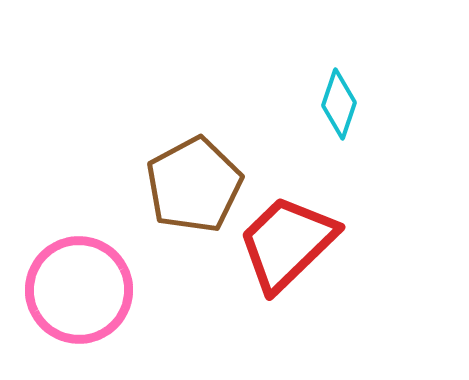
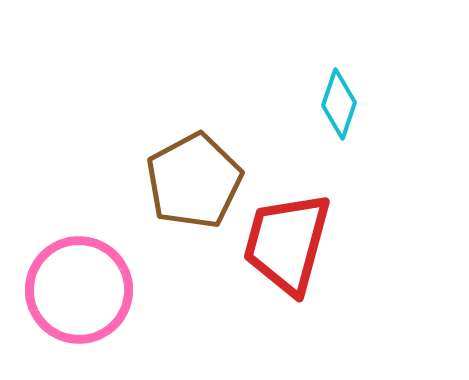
brown pentagon: moved 4 px up
red trapezoid: rotated 31 degrees counterclockwise
